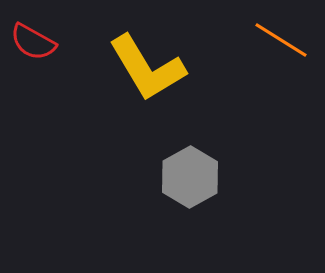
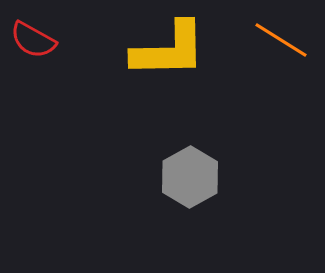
red semicircle: moved 2 px up
yellow L-shape: moved 22 px right, 18 px up; rotated 60 degrees counterclockwise
